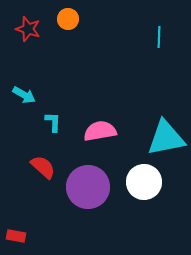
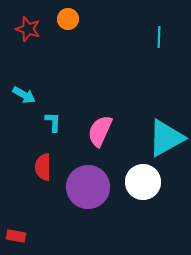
pink semicircle: rotated 56 degrees counterclockwise
cyan triangle: rotated 18 degrees counterclockwise
red semicircle: rotated 132 degrees counterclockwise
white circle: moved 1 px left
